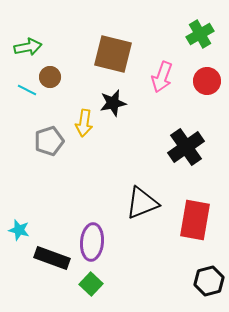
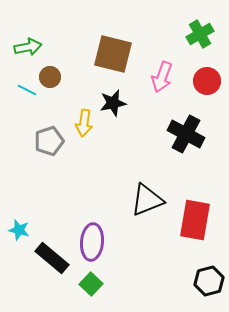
black cross: moved 13 px up; rotated 27 degrees counterclockwise
black triangle: moved 5 px right, 3 px up
black rectangle: rotated 20 degrees clockwise
